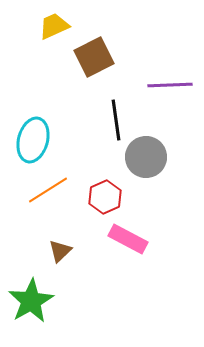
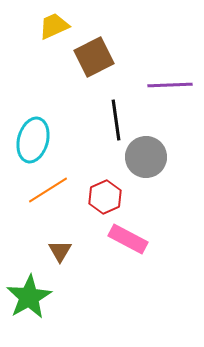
brown triangle: rotated 15 degrees counterclockwise
green star: moved 2 px left, 4 px up
